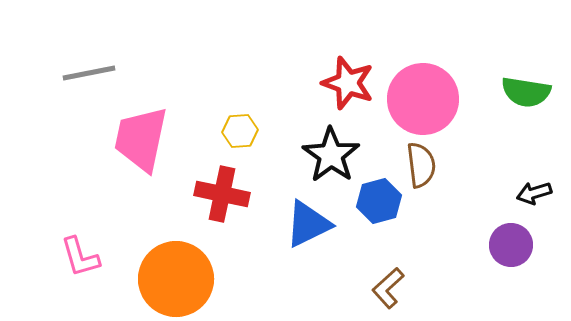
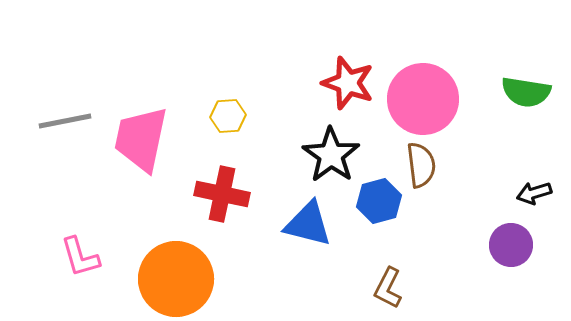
gray line: moved 24 px left, 48 px down
yellow hexagon: moved 12 px left, 15 px up
blue triangle: rotated 40 degrees clockwise
brown L-shape: rotated 21 degrees counterclockwise
